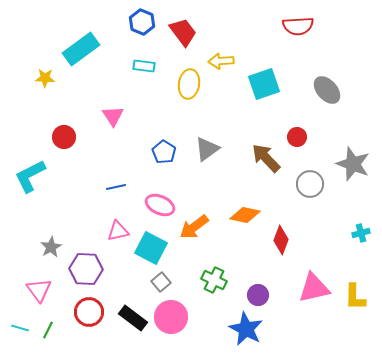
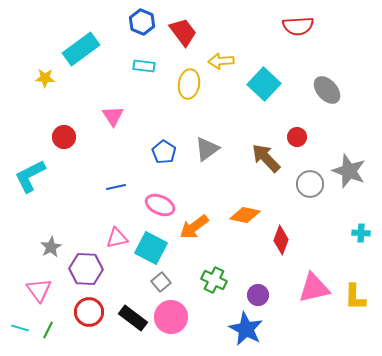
cyan square at (264, 84): rotated 28 degrees counterclockwise
gray star at (353, 164): moved 4 px left, 7 px down
pink triangle at (118, 231): moved 1 px left, 7 px down
cyan cross at (361, 233): rotated 18 degrees clockwise
